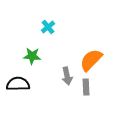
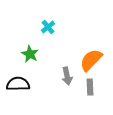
green star: moved 2 px left, 2 px up; rotated 24 degrees clockwise
gray rectangle: moved 4 px right
